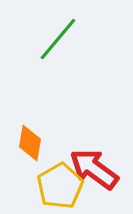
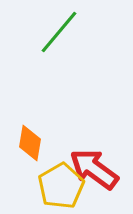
green line: moved 1 px right, 7 px up
yellow pentagon: moved 1 px right
